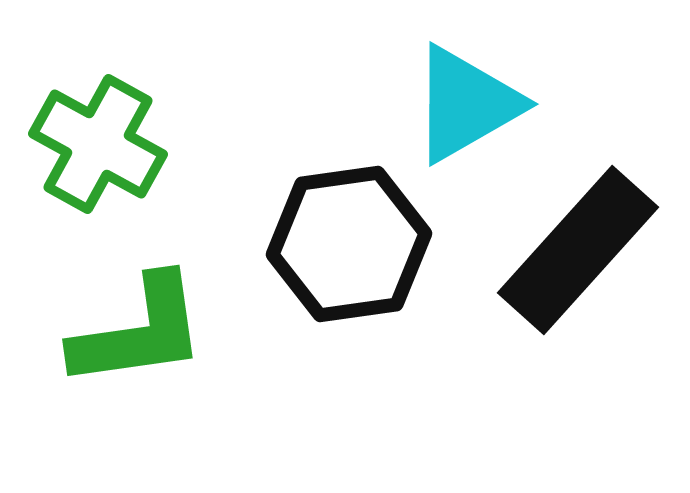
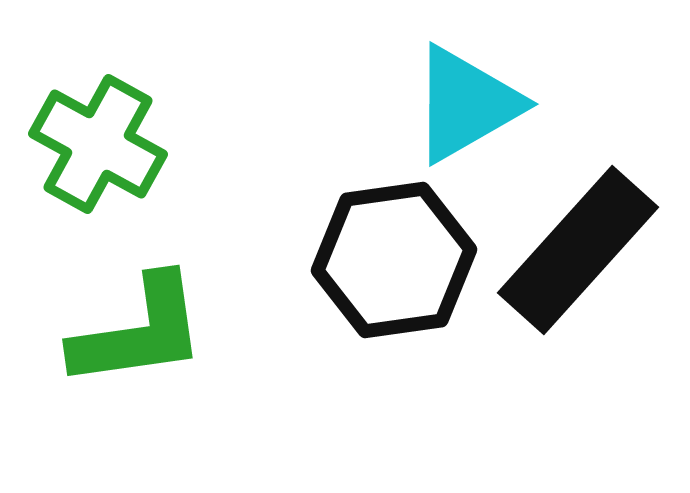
black hexagon: moved 45 px right, 16 px down
